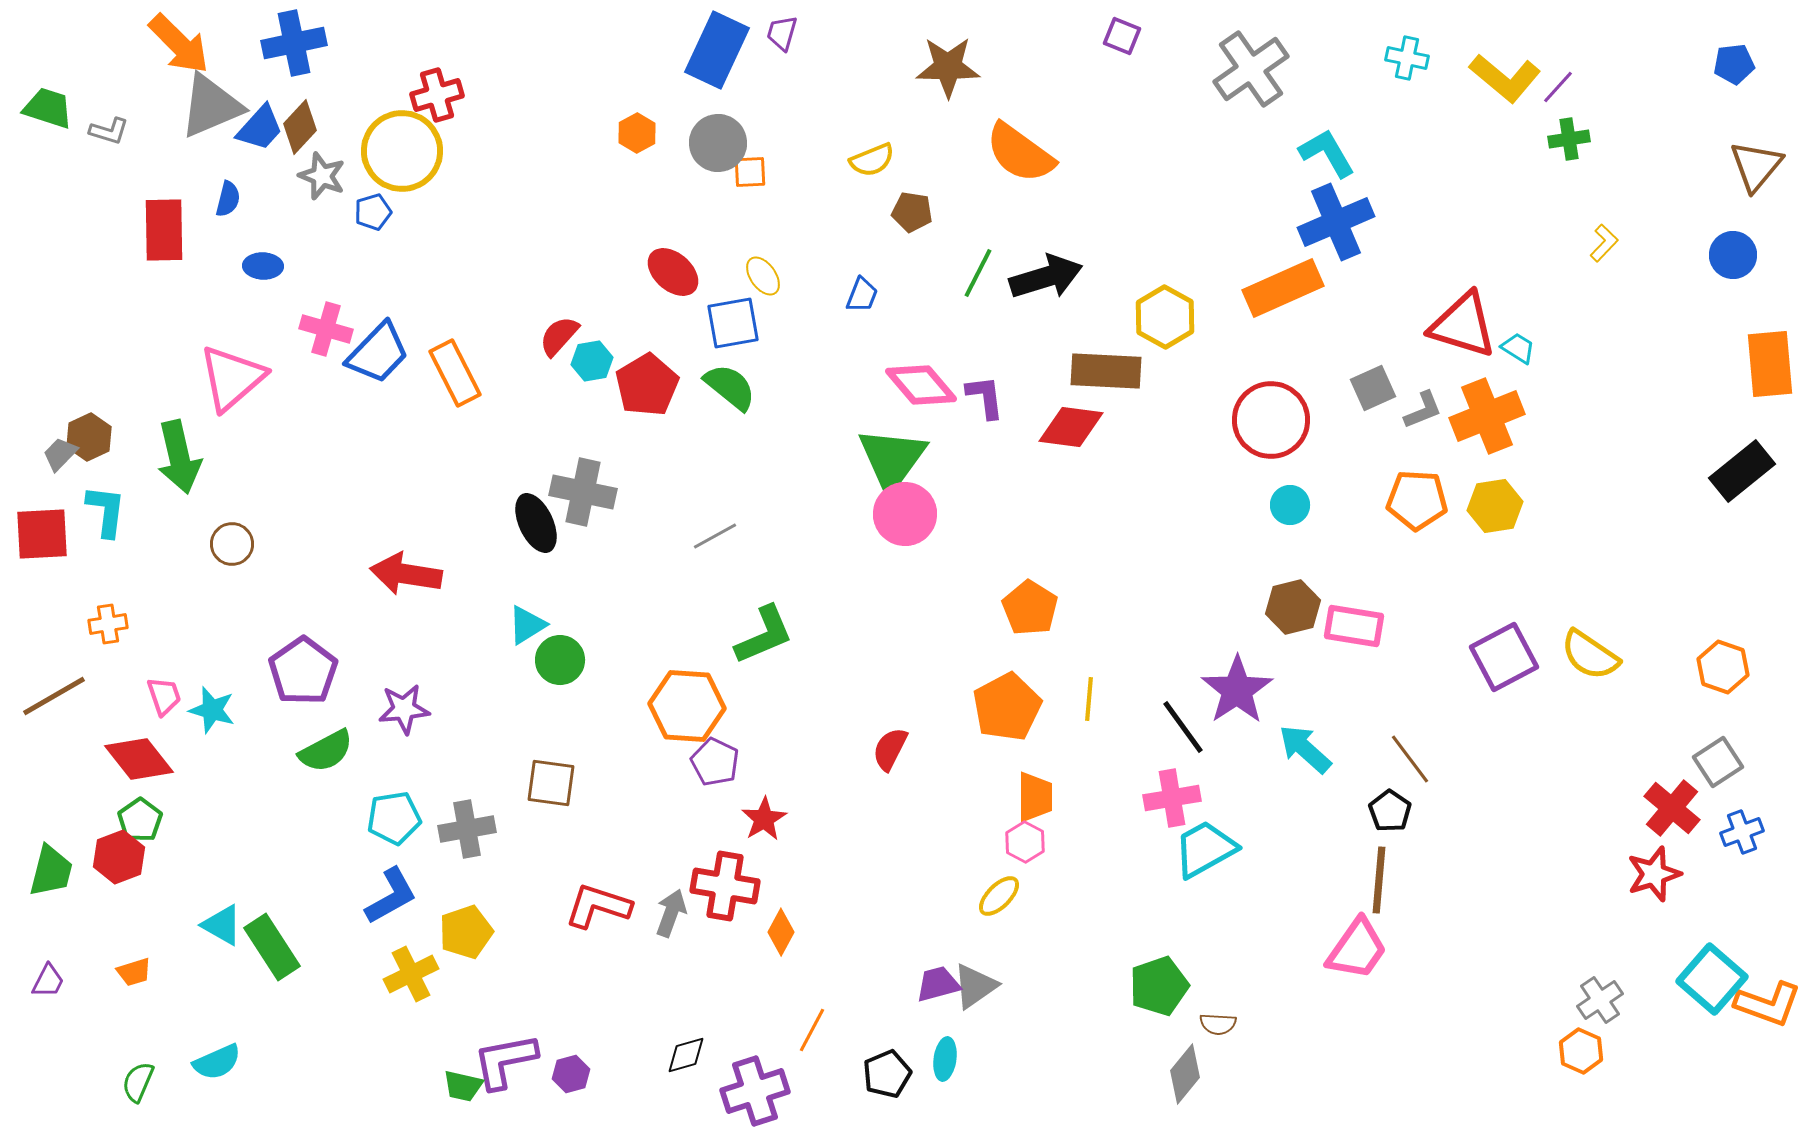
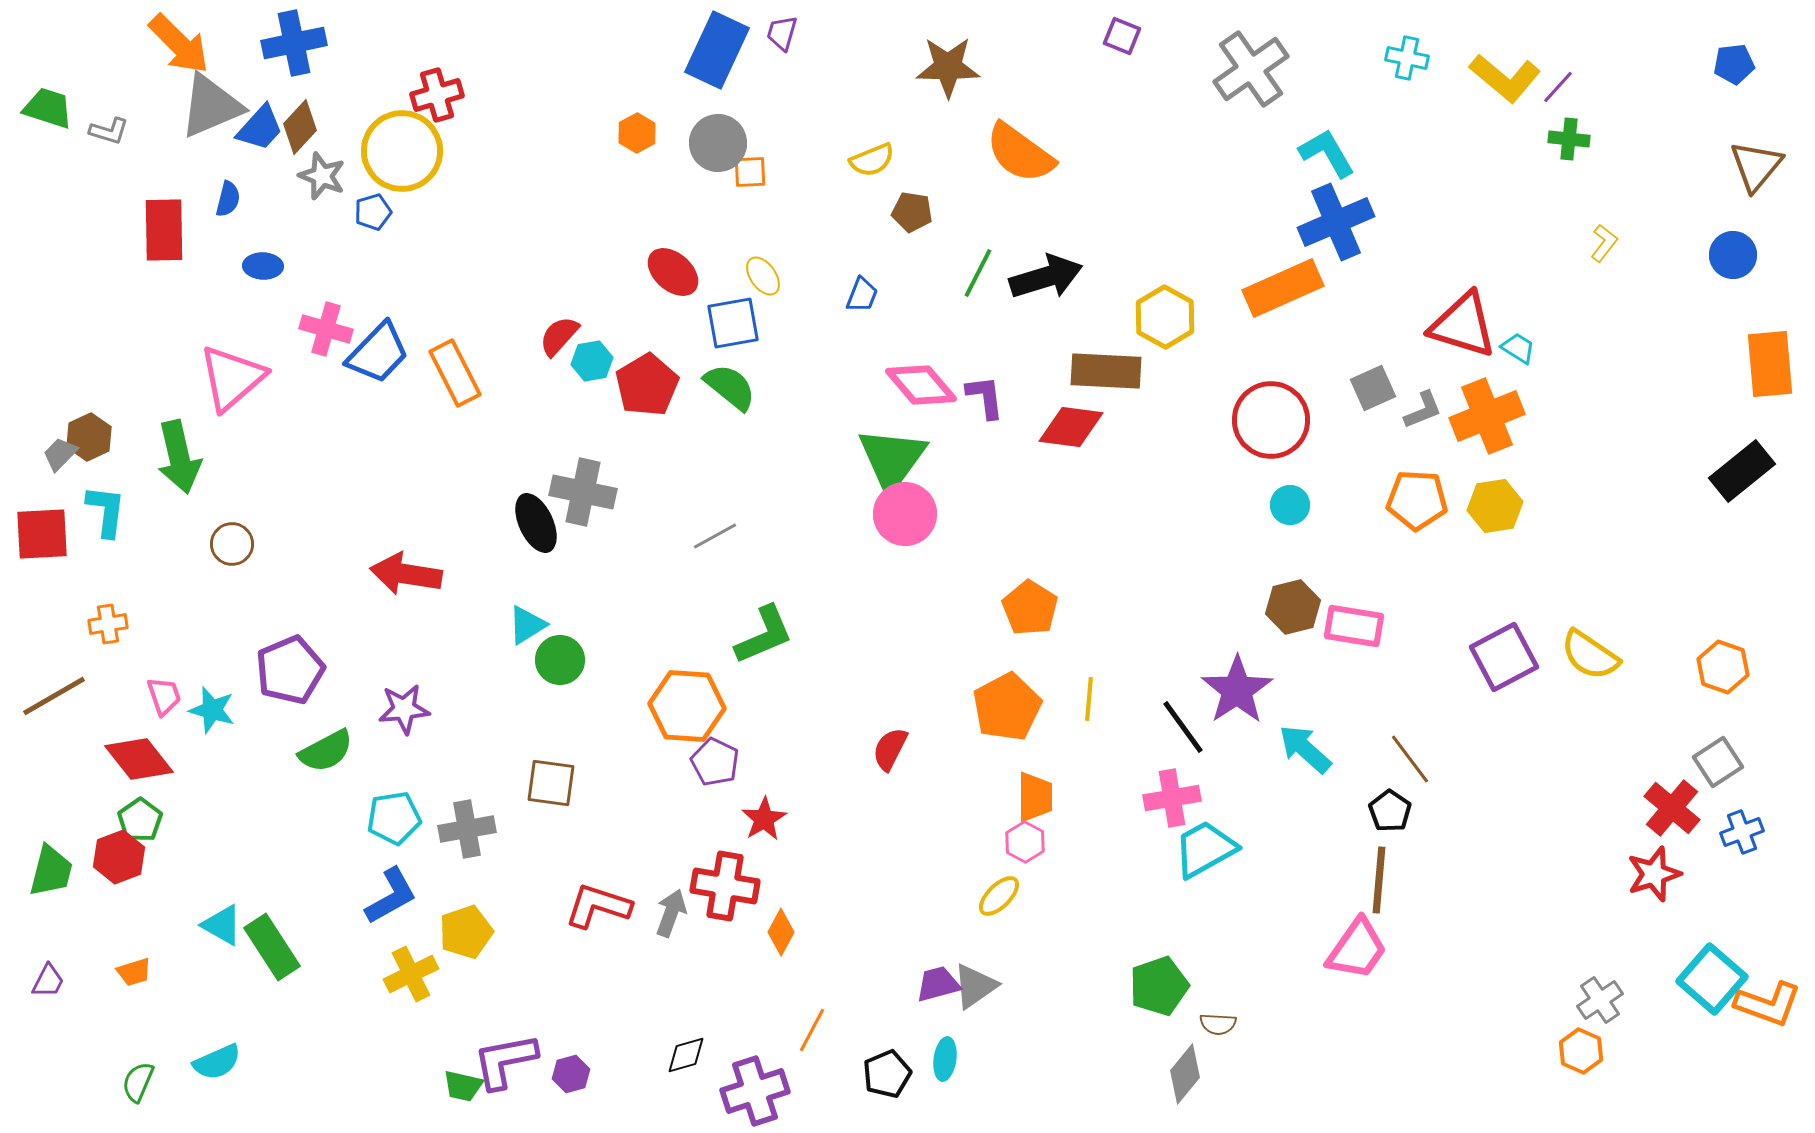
green cross at (1569, 139): rotated 15 degrees clockwise
yellow L-shape at (1604, 243): rotated 6 degrees counterclockwise
purple pentagon at (303, 671): moved 13 px left, 1 px up; rotated 12 degrees clockwise
